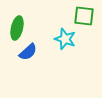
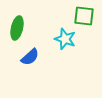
blue semicircle: moved 2 px right, 5 px down
